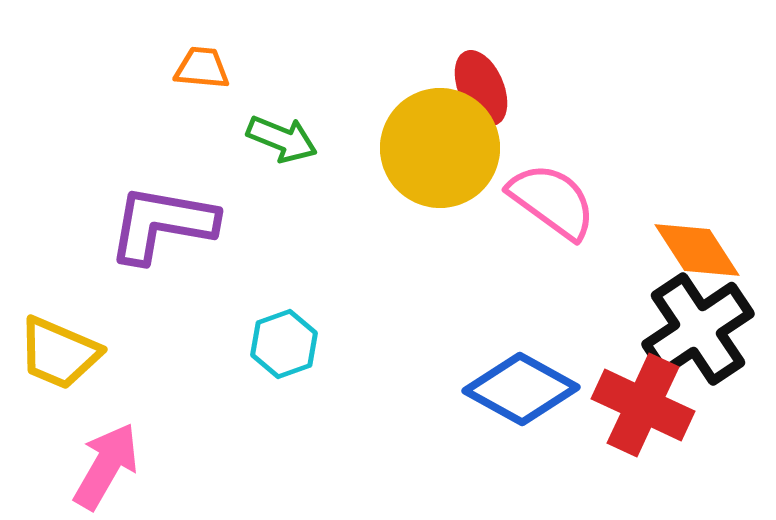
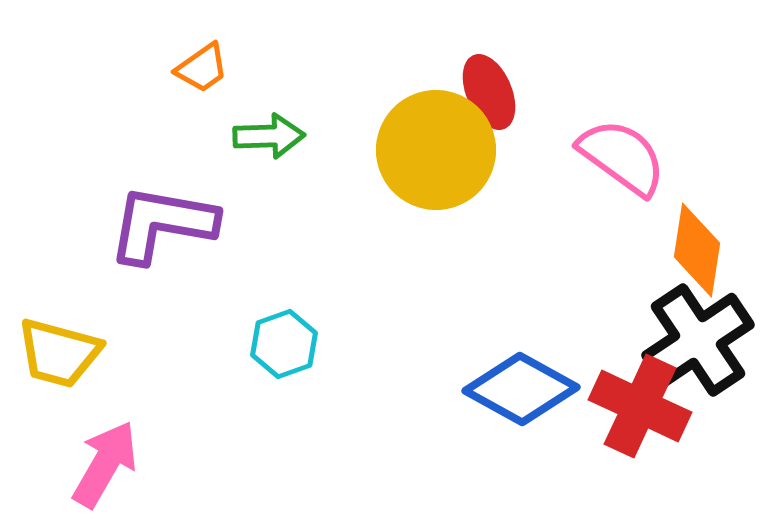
orange trapezoid: rotated 140 degrees clockwise
red ellipse: moved 8 px right, 4 px down
green arrow: moved 13 px left, 3 px up; rotated 24 degrees counterclockwise
yellow circle: moved 4 px left, 2 px down
pink semicircle: moved 70 px right, 44 px up
orange diamond: rotated 42 degrees clockwise
black cross: moved 11 px down
yellow trapezoid: rotated 8 degrees counterclockwise
red cross: moved 3 px left, 1 px down
pink arrow: moved 1 px left, 2 px up
